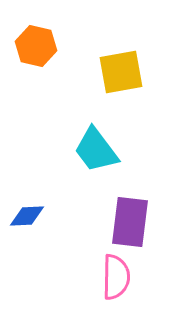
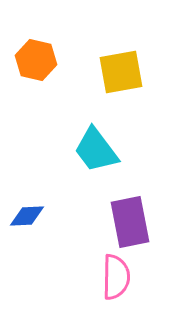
orange hexagon: moved 14 px down
purple rectangle: rotated 18 degrees counterclockwise
